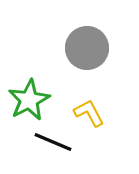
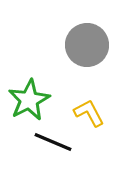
gray circle: moved 3 px up
